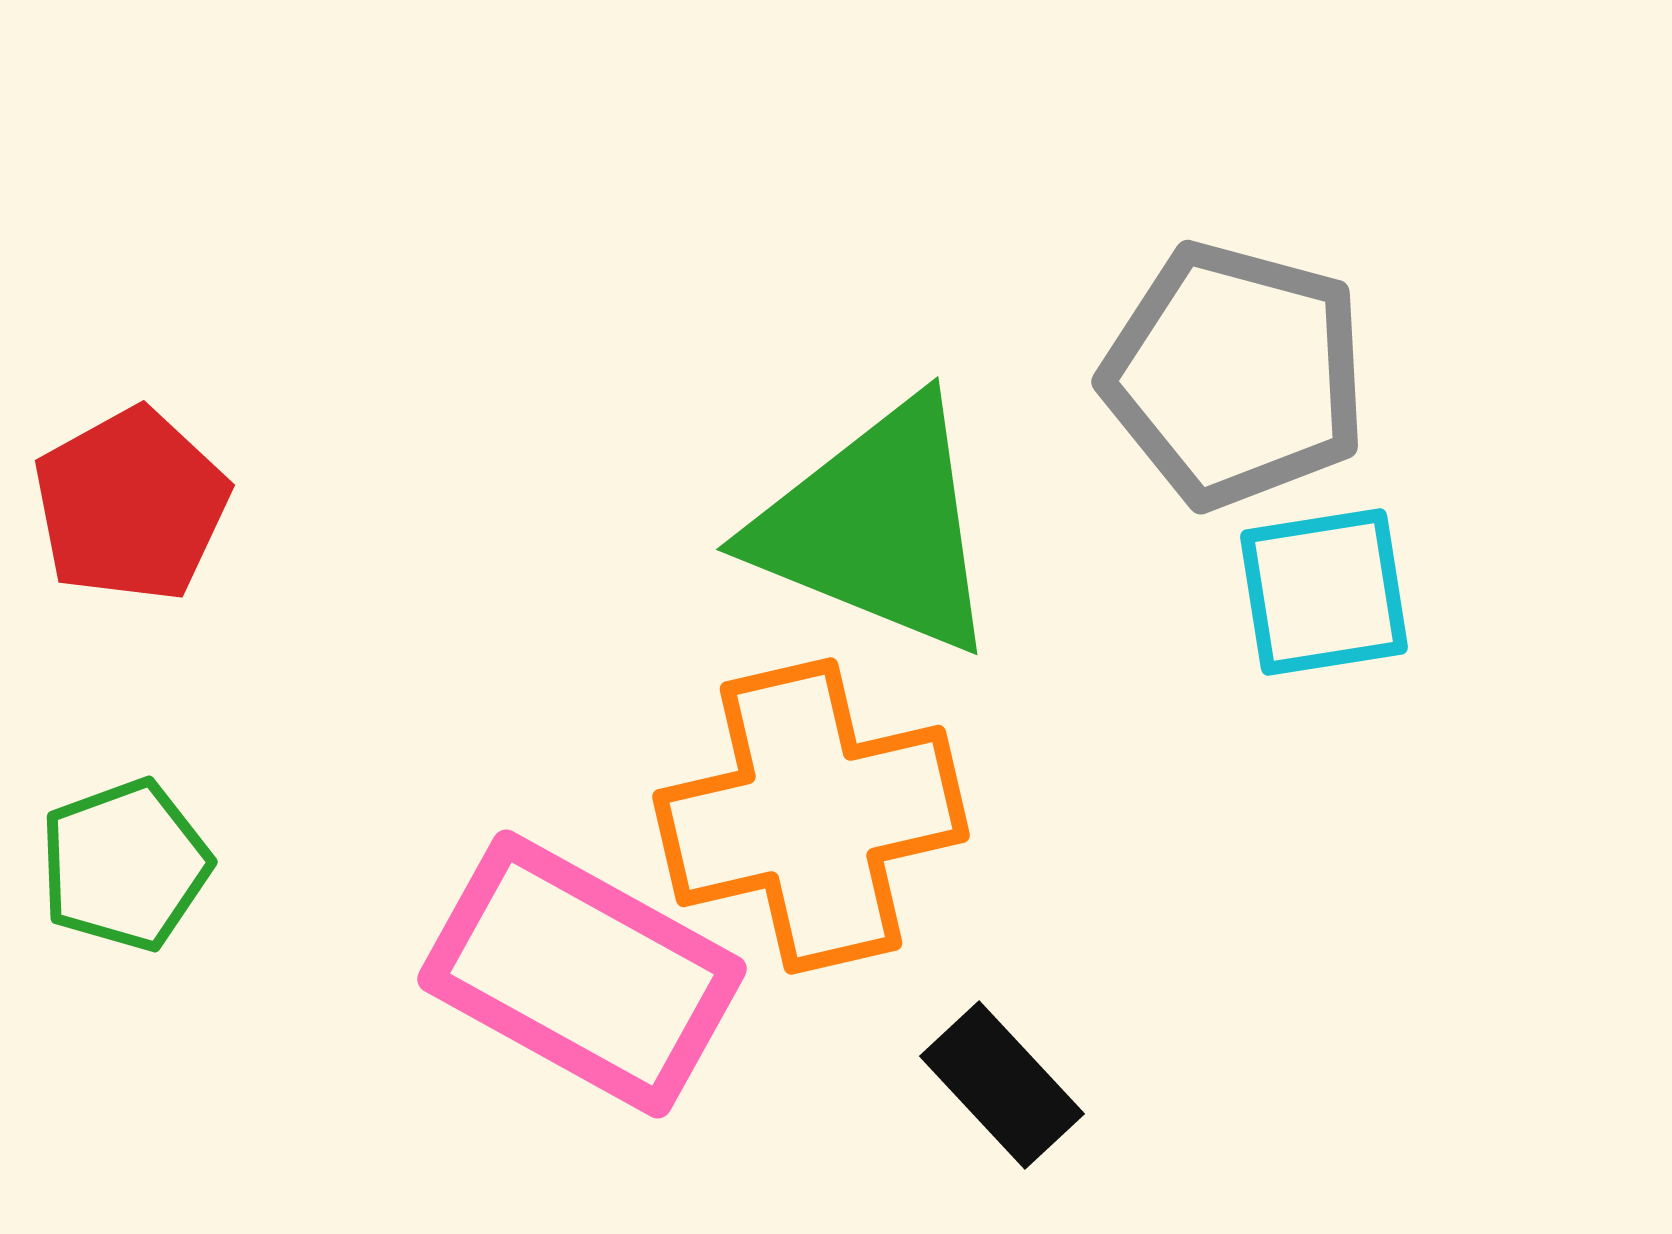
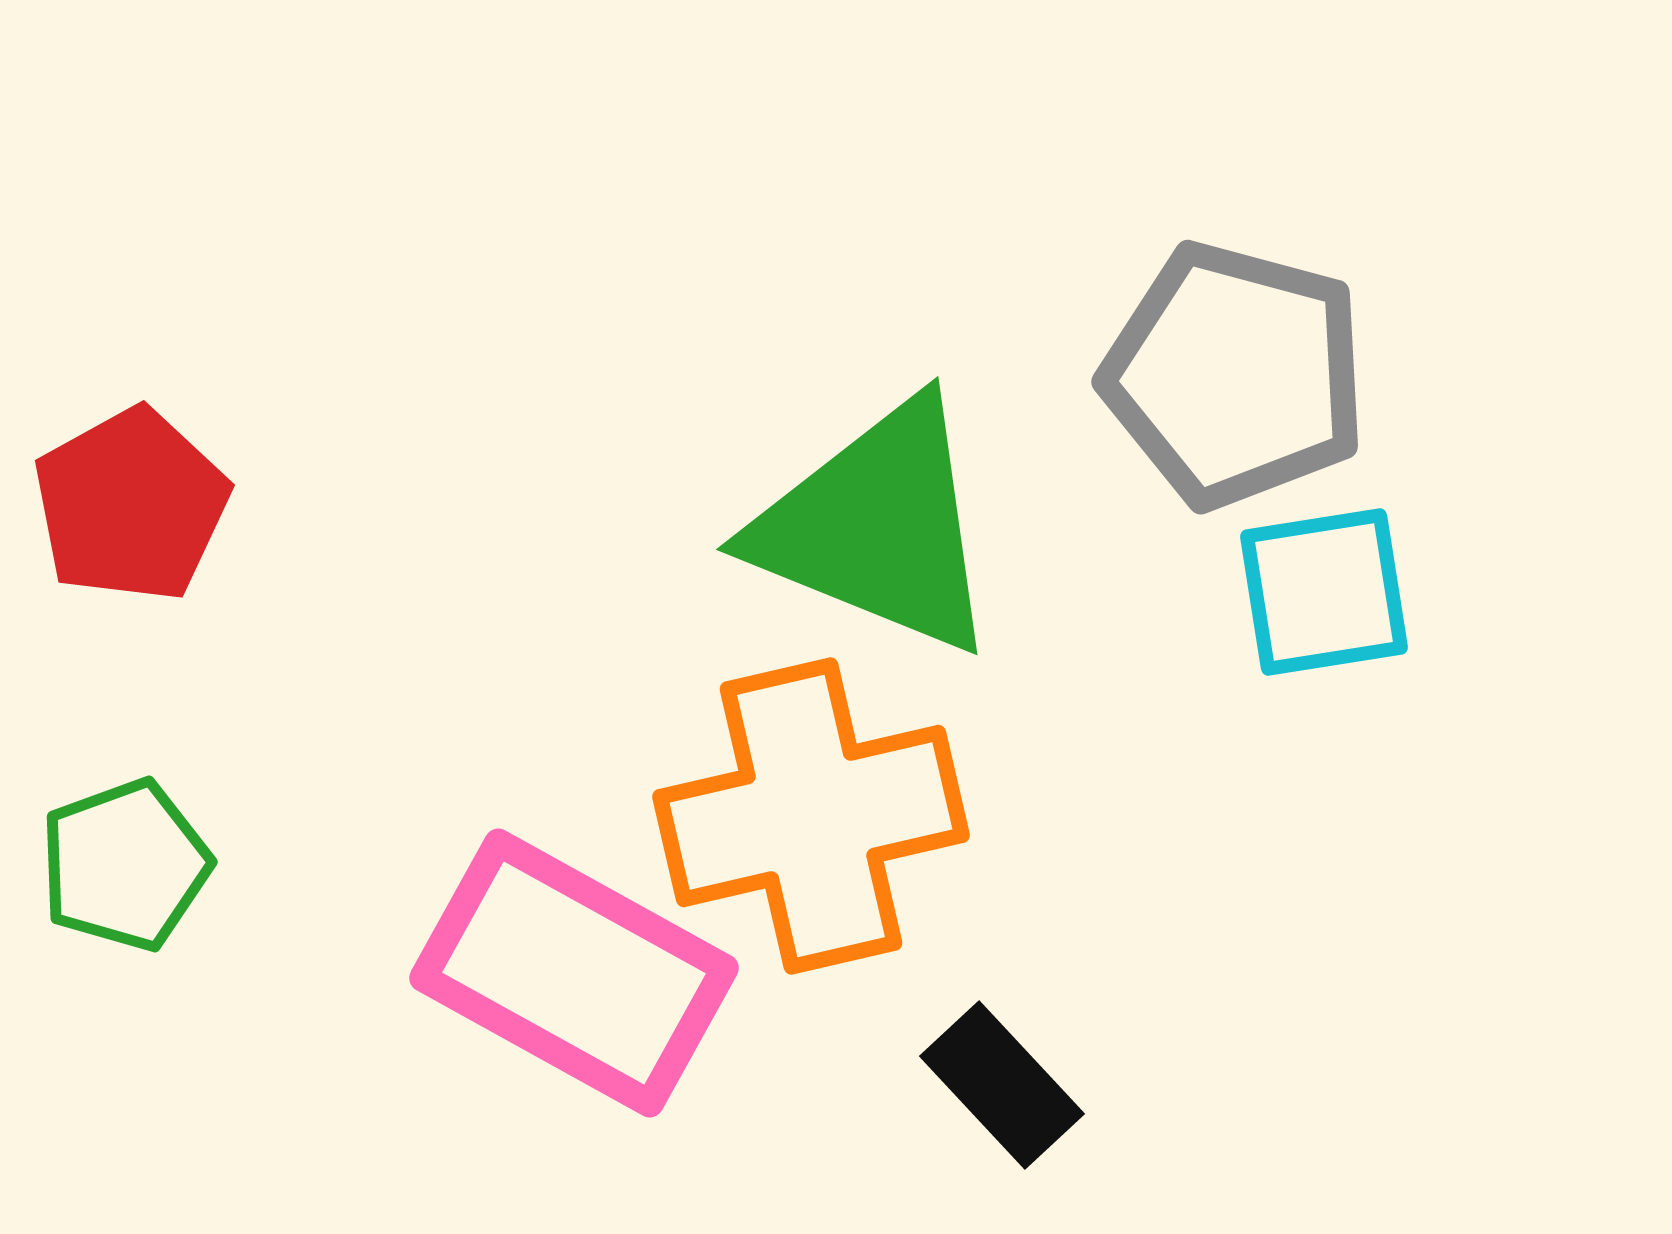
pink rectangle: moved 8 px left, 1 px up
